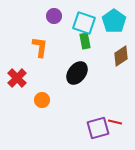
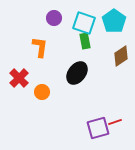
purple circle: moved 2 px down
red cross: moved 2 px right
orange circle: moved 8 px up
red line: rotated 32 degrees counterclockwise
